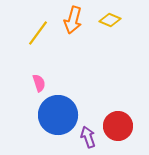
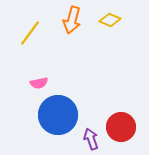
orange arrow: moved 1 px left
yellow line: moved 8 px left
pink semicircle: rotated 96 degrees clockwise
red circle: moved 3 px right, 1 px down
purple arrow: moved 3 px right, 2 px down
